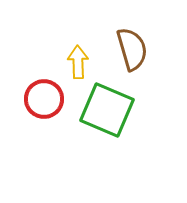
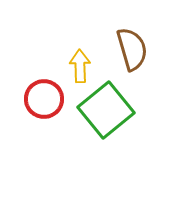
yellow arrow: moved 2 px right, 4 px down
green square: moved 1 px left; rotated 28 degrees clockwise
